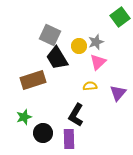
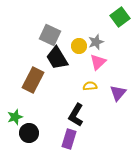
brown rectangle: rotated 45 degrees counterclockwise
green star: moved 9 px left
black circle: moved 14 px left
purple rectangle: rotated 18 degrees clockwise
